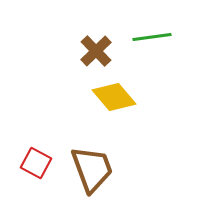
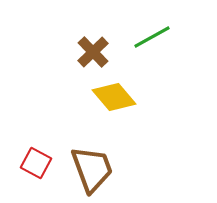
green line: rotated 21 degrees counterclockwise
brown cross: moved 3 px left, 1 px down
